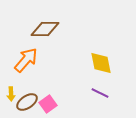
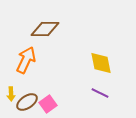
orange arrow: rotated 16 degrees counterclockwise
